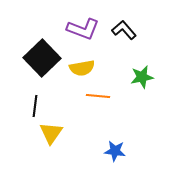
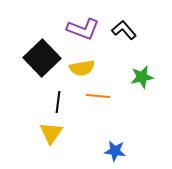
black line: moved 23 px right, 4 px up
